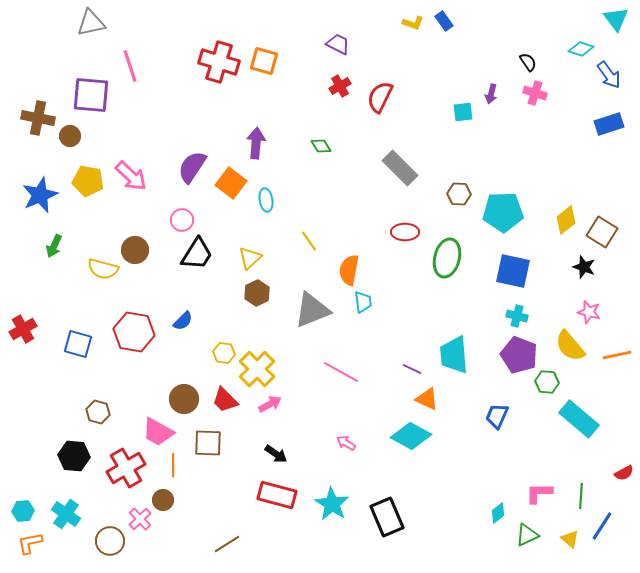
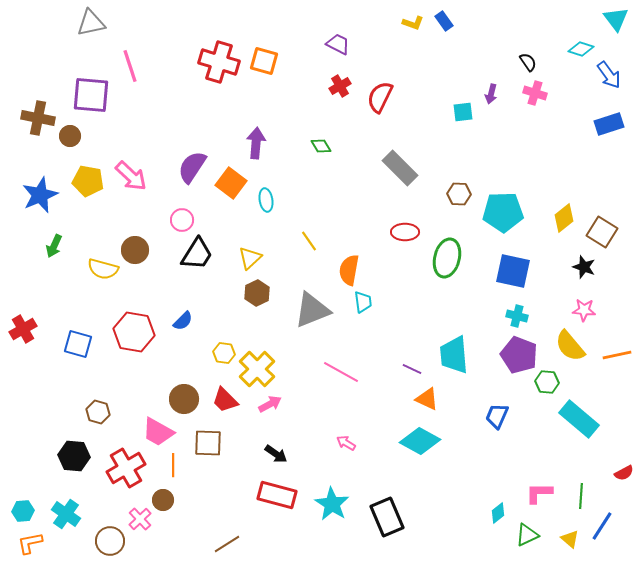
yellow diamond at (566, 220): moved 2 px left, 2 px up
pink star at (589, 312): moved 5 px left, 2 px up; rotated 10 degrees counterclockwise
cyan diamond at (411, 436): moved 9 px right, 5 px down
